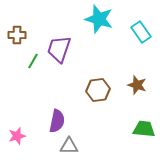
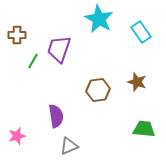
cyan star: rotated 12 degrees clockwise
brown star: moved 3 px up
purple semicircle: moved 1 px left, 5 px up; rotated 20 degrees counterclockwise
gray triangle: rotated 24 degrees counterclockwise
